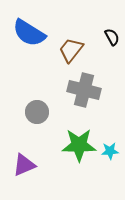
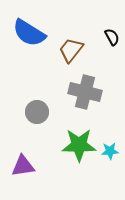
gray cross: moved 1 px right, 2 px down
purple triangle: moved 1 px left, 1 px down; rotated 15 degrees clockwise
